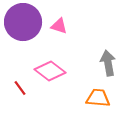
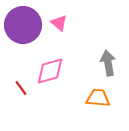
purple circle: moved 3 px down
pink triangle: moved 3 px up; rotated 24 degrees clockwise
pink diamond: rotated 52 degrees counterclockwise
red line: moved 1 px right
